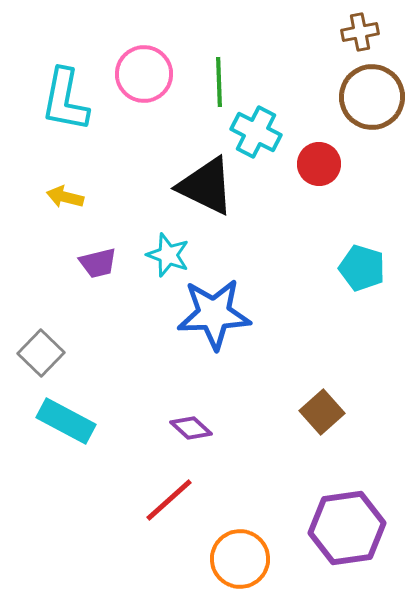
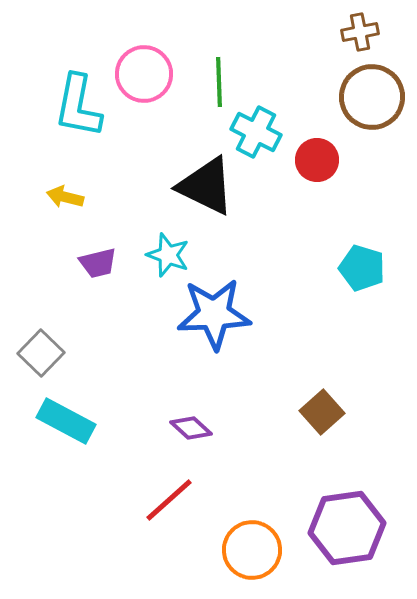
cyan L-shape: moved 13 px right, 6 px down
red circle: moved 2 px left, 4 px up
orange circle: moved 12 px right, 9 px up
